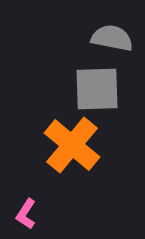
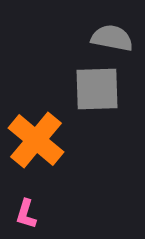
orange cross: moved 36 px left, 5 px up
pink L-shape: rotated 16 degrees counterclockwise
